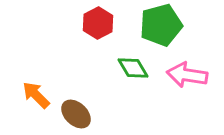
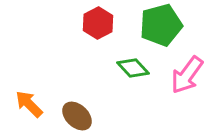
green diamond: rotated 12 degrees counterclockwise
pink arrow: rotated 63 degrees counterclockwise
orange arrow: moved 7 px left, 9 px down
brown ellipse: moved 1 px right, 2 px down
